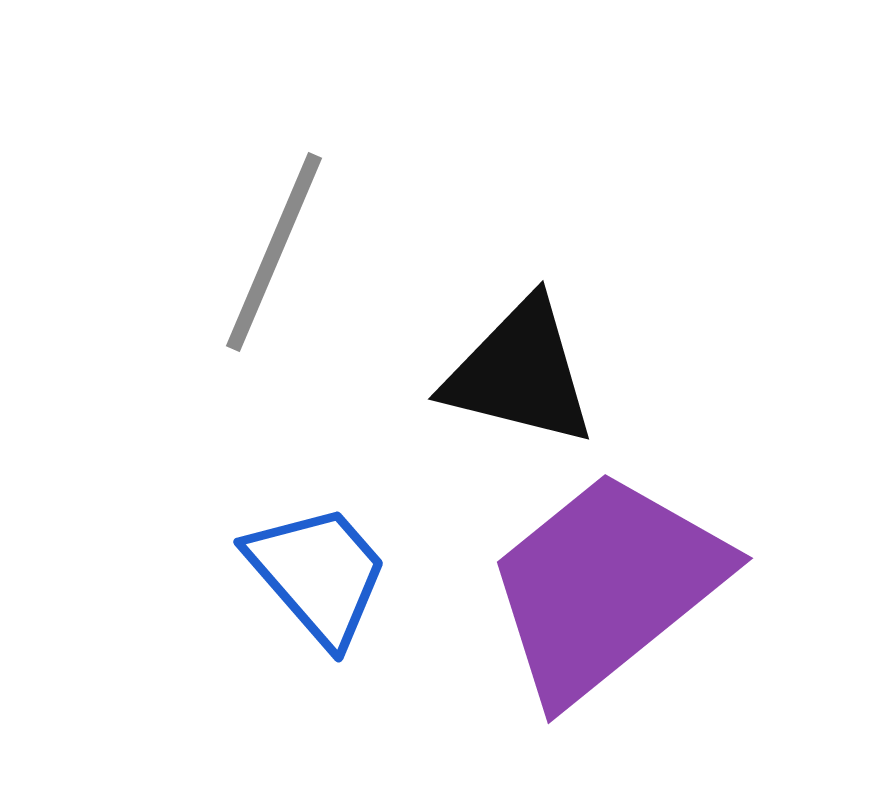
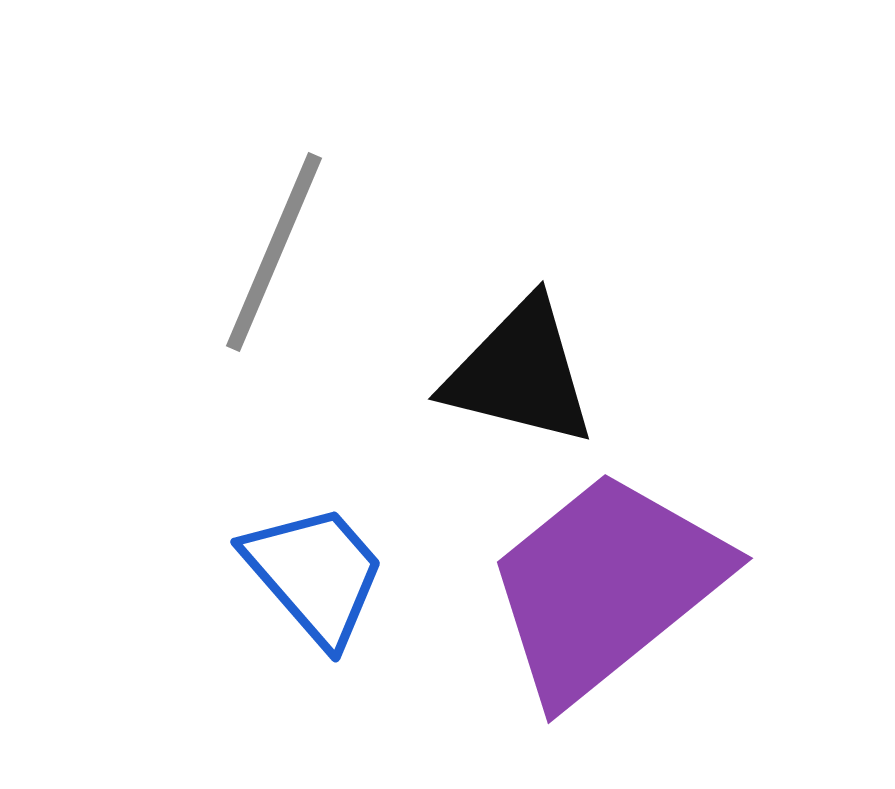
blue trapezoid: moved 3 px left
